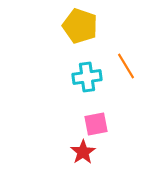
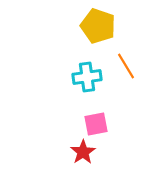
yellow pentagon: moved 18 px right
